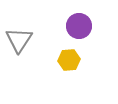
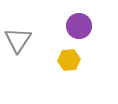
gray triangle: moved 1 px left
